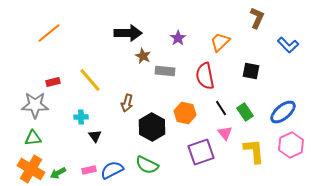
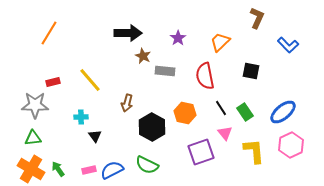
orange line: rotated 20 degrees counterclockwise
green arrow: moved 4 px up; rotated 84 degrees clockwise
